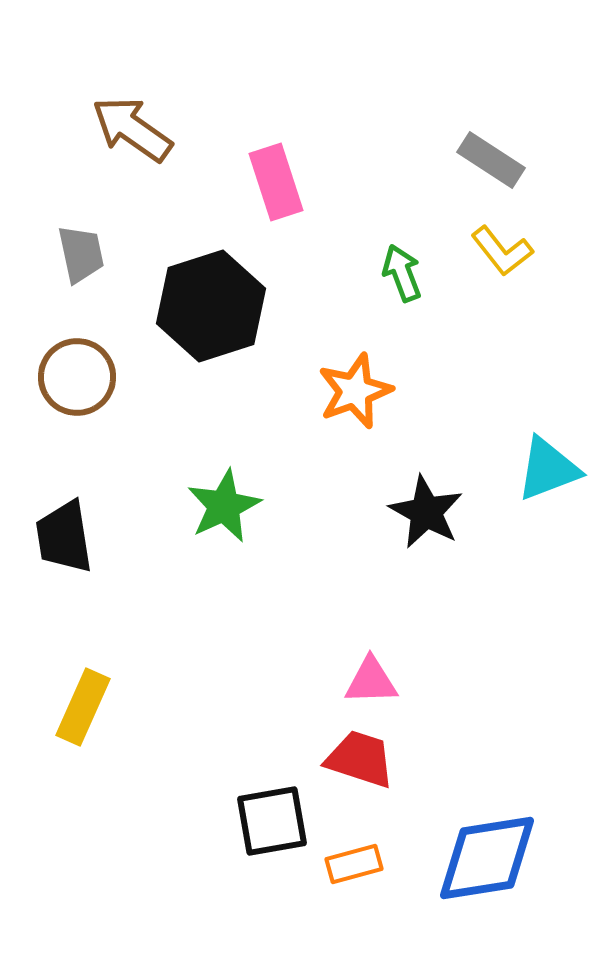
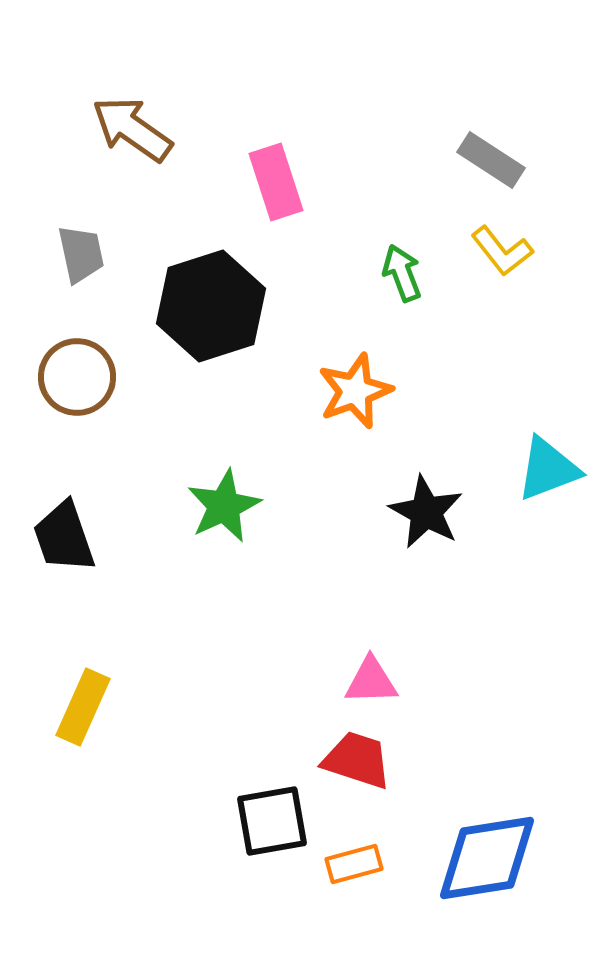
black trapezoid: rotated 10 degrees counterclockwise
red trapezoid: moved 3 px left, 1 px down
